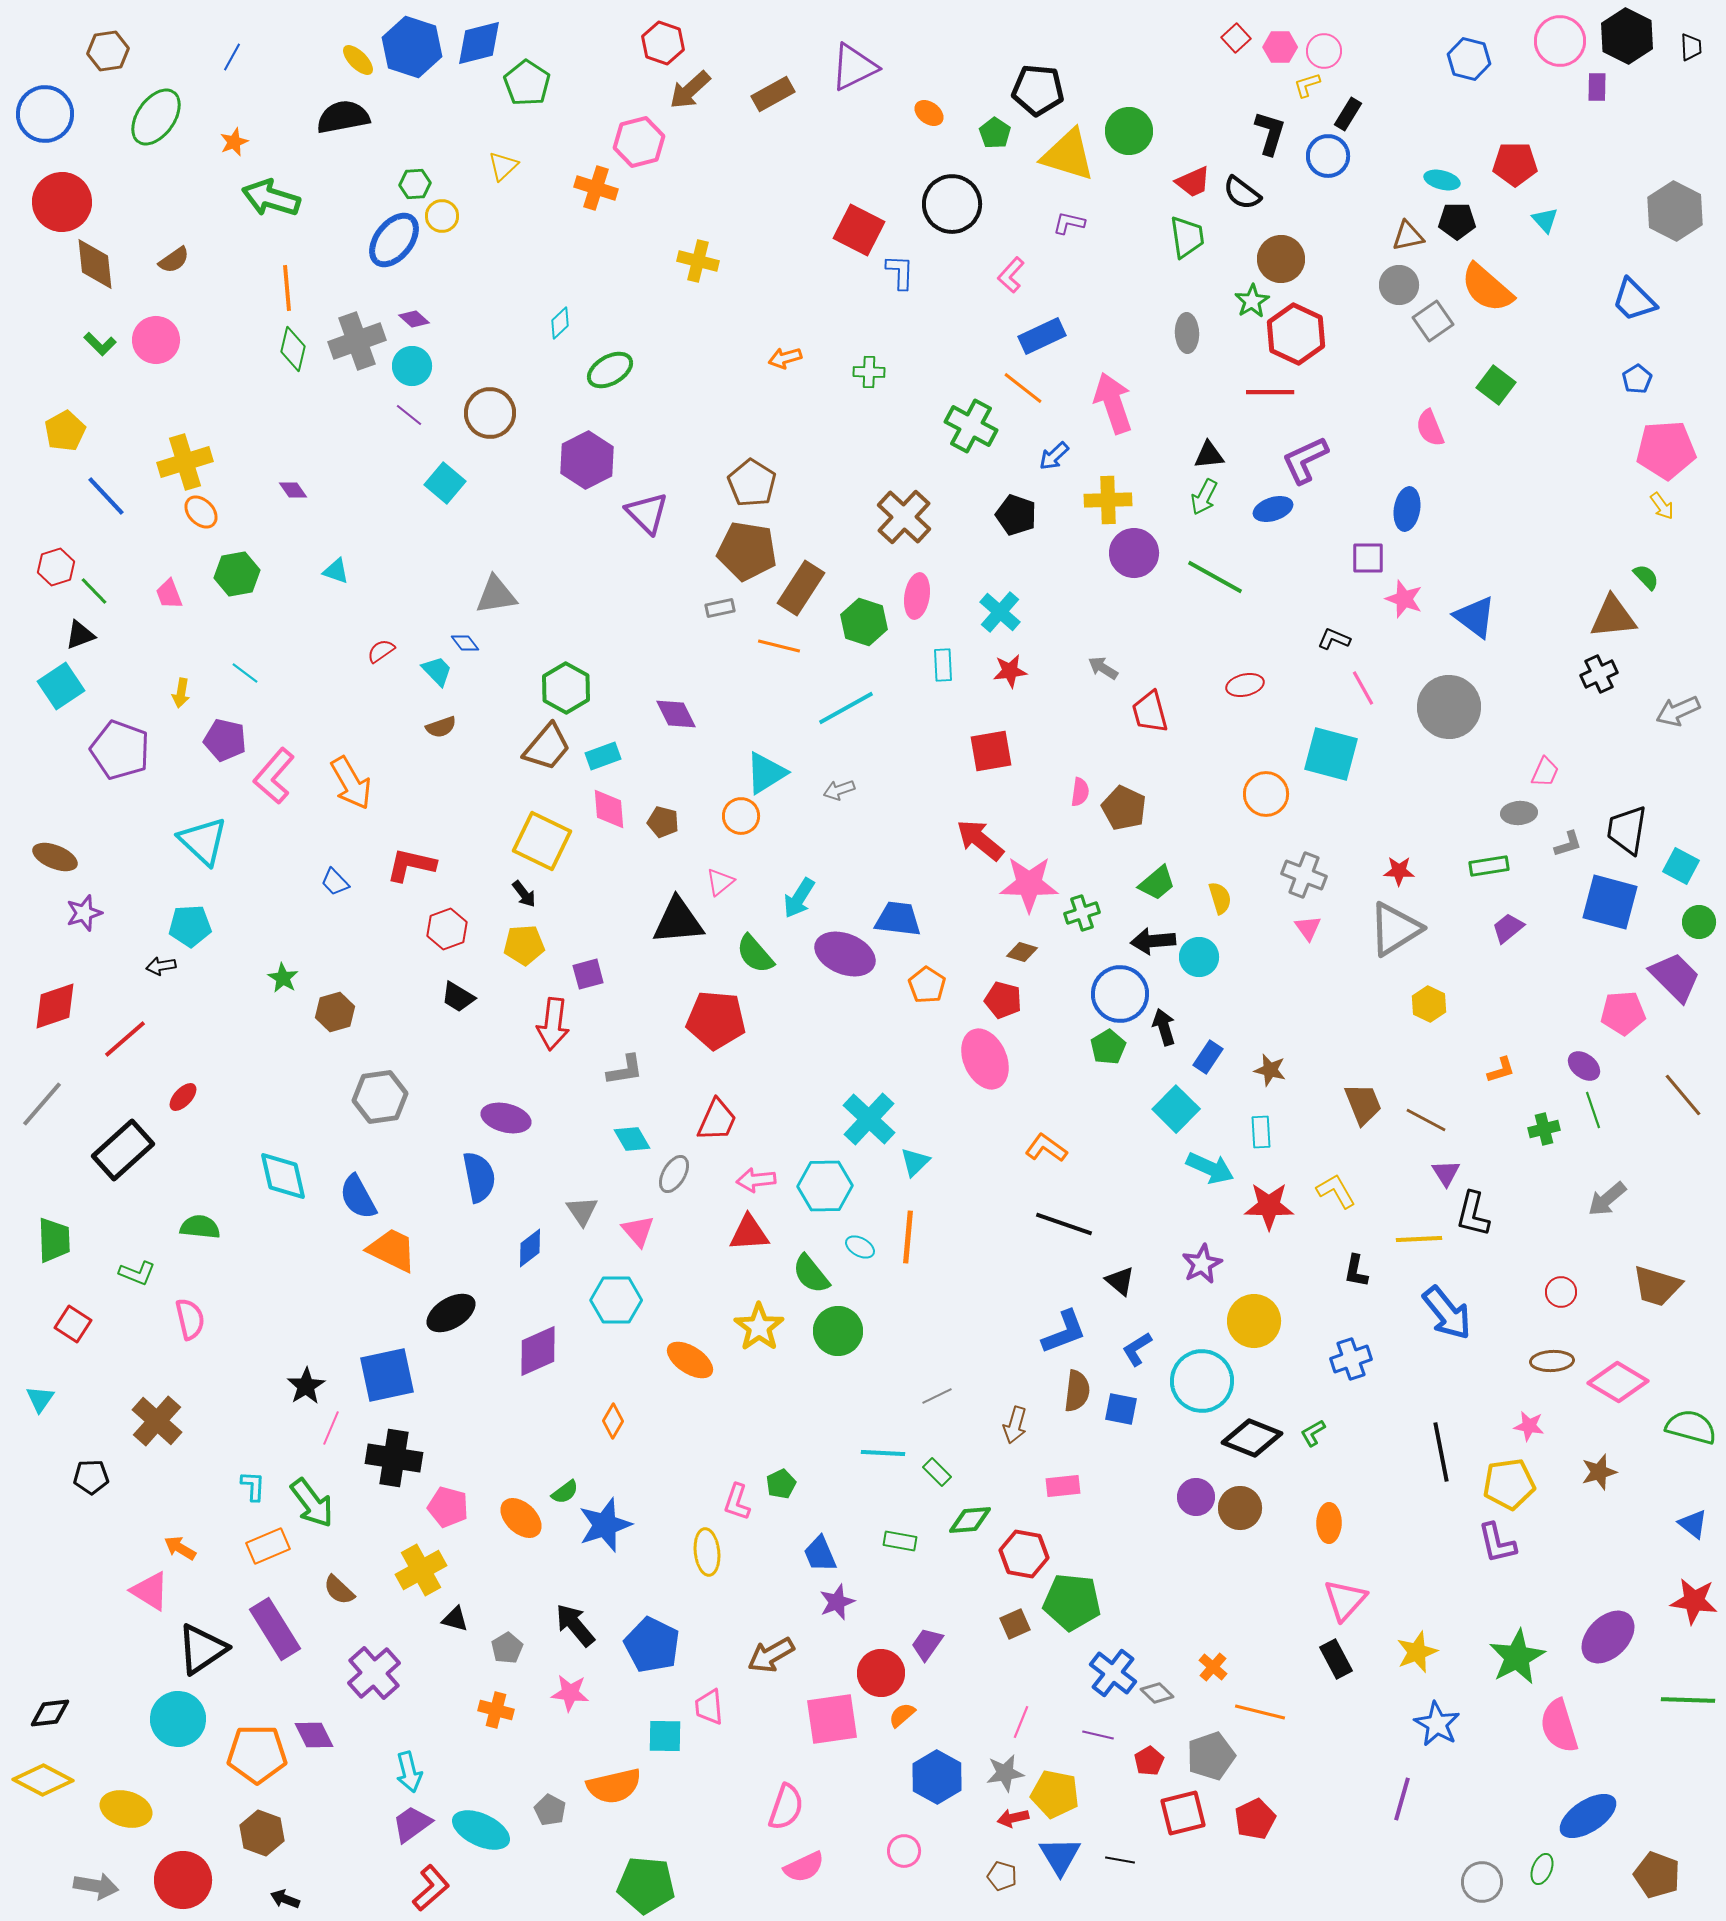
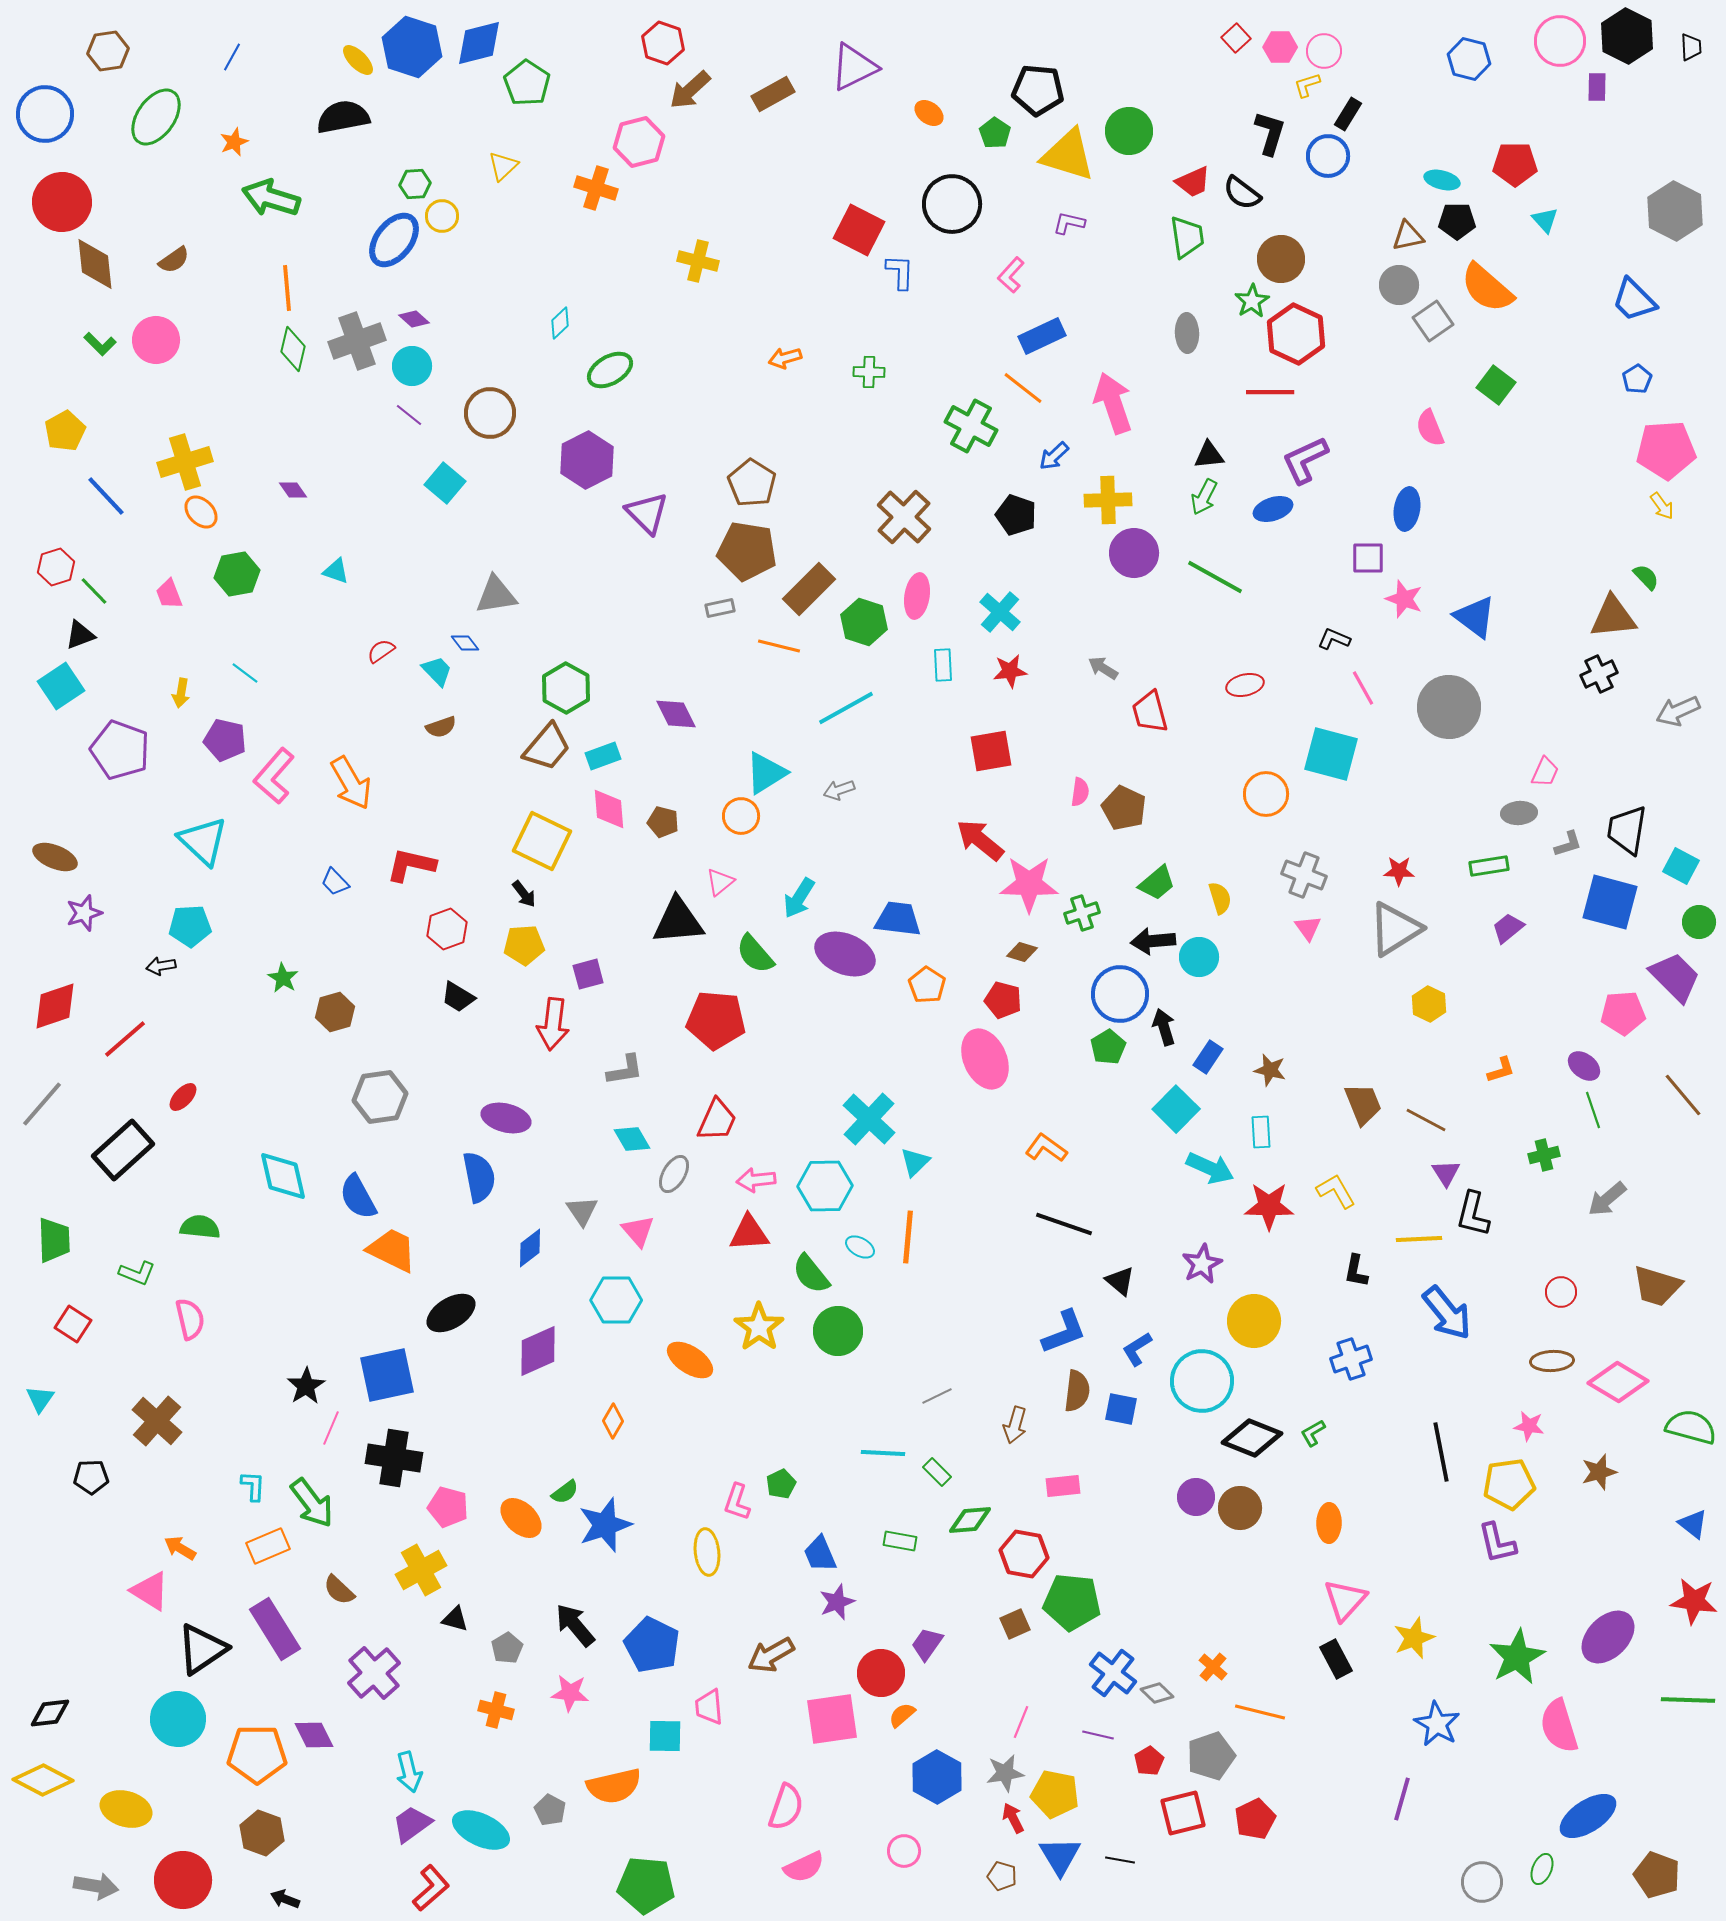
brown rectangle at (801, 588): moved 8 px right, 1 px down; rotated 12 degrees clockwise
green cross at (1544, 1129): moved 26 px down
yellow star at (1417, 1652): moved 3 px left, 14 px up
red arrow at (1013, 1818): rotated 76 degrees clockwise
